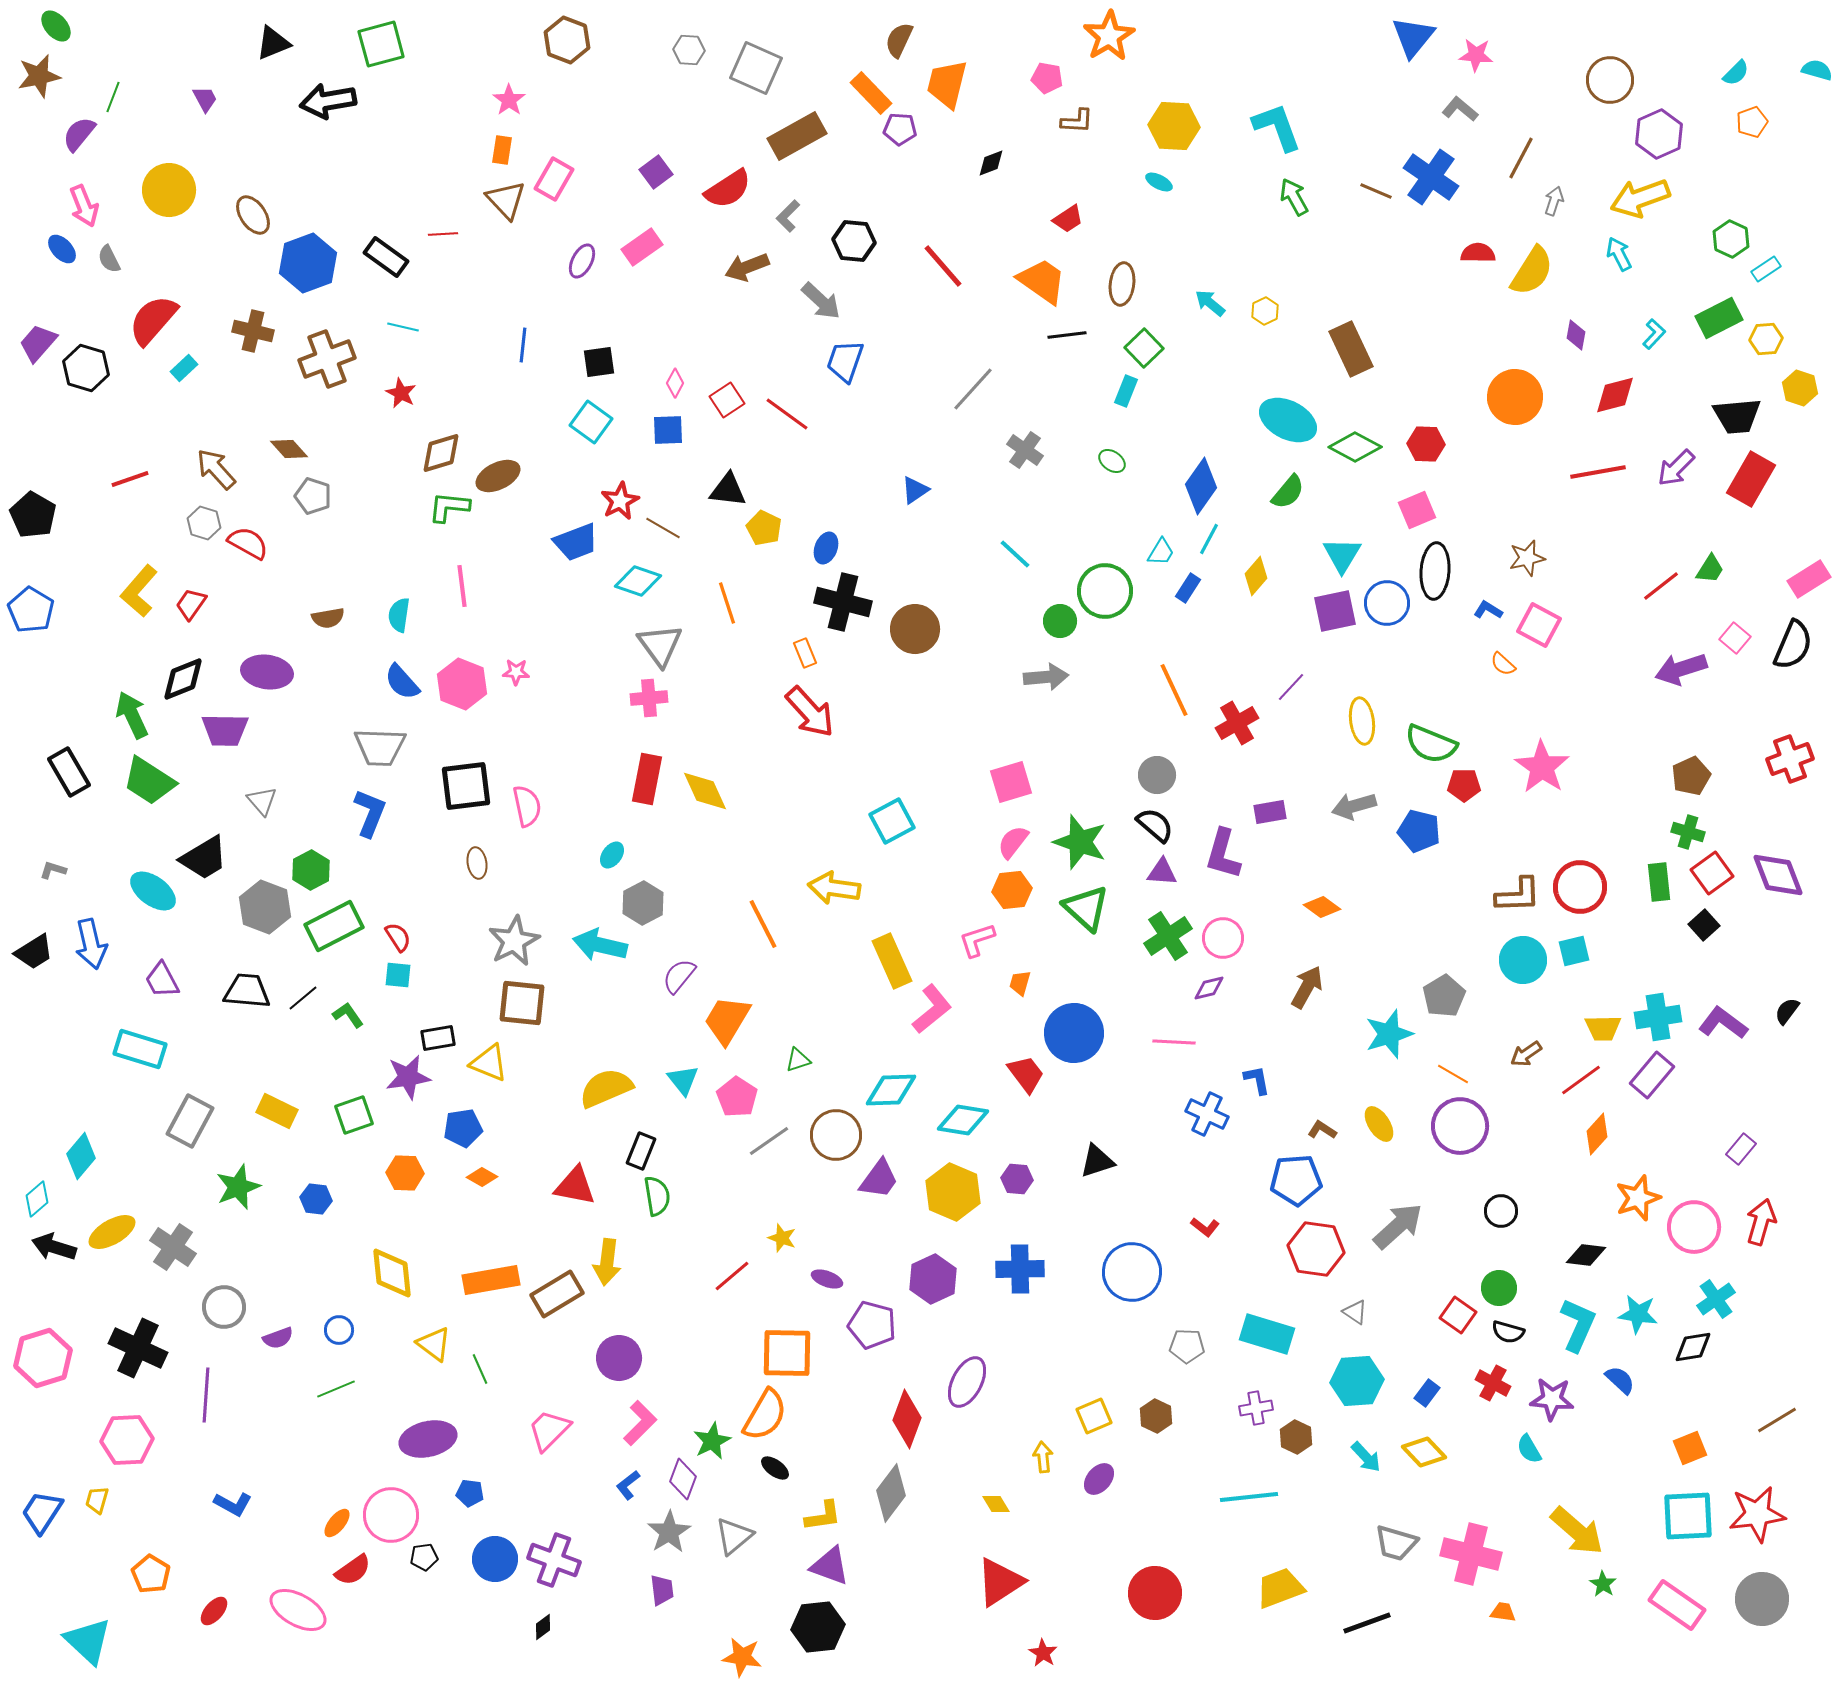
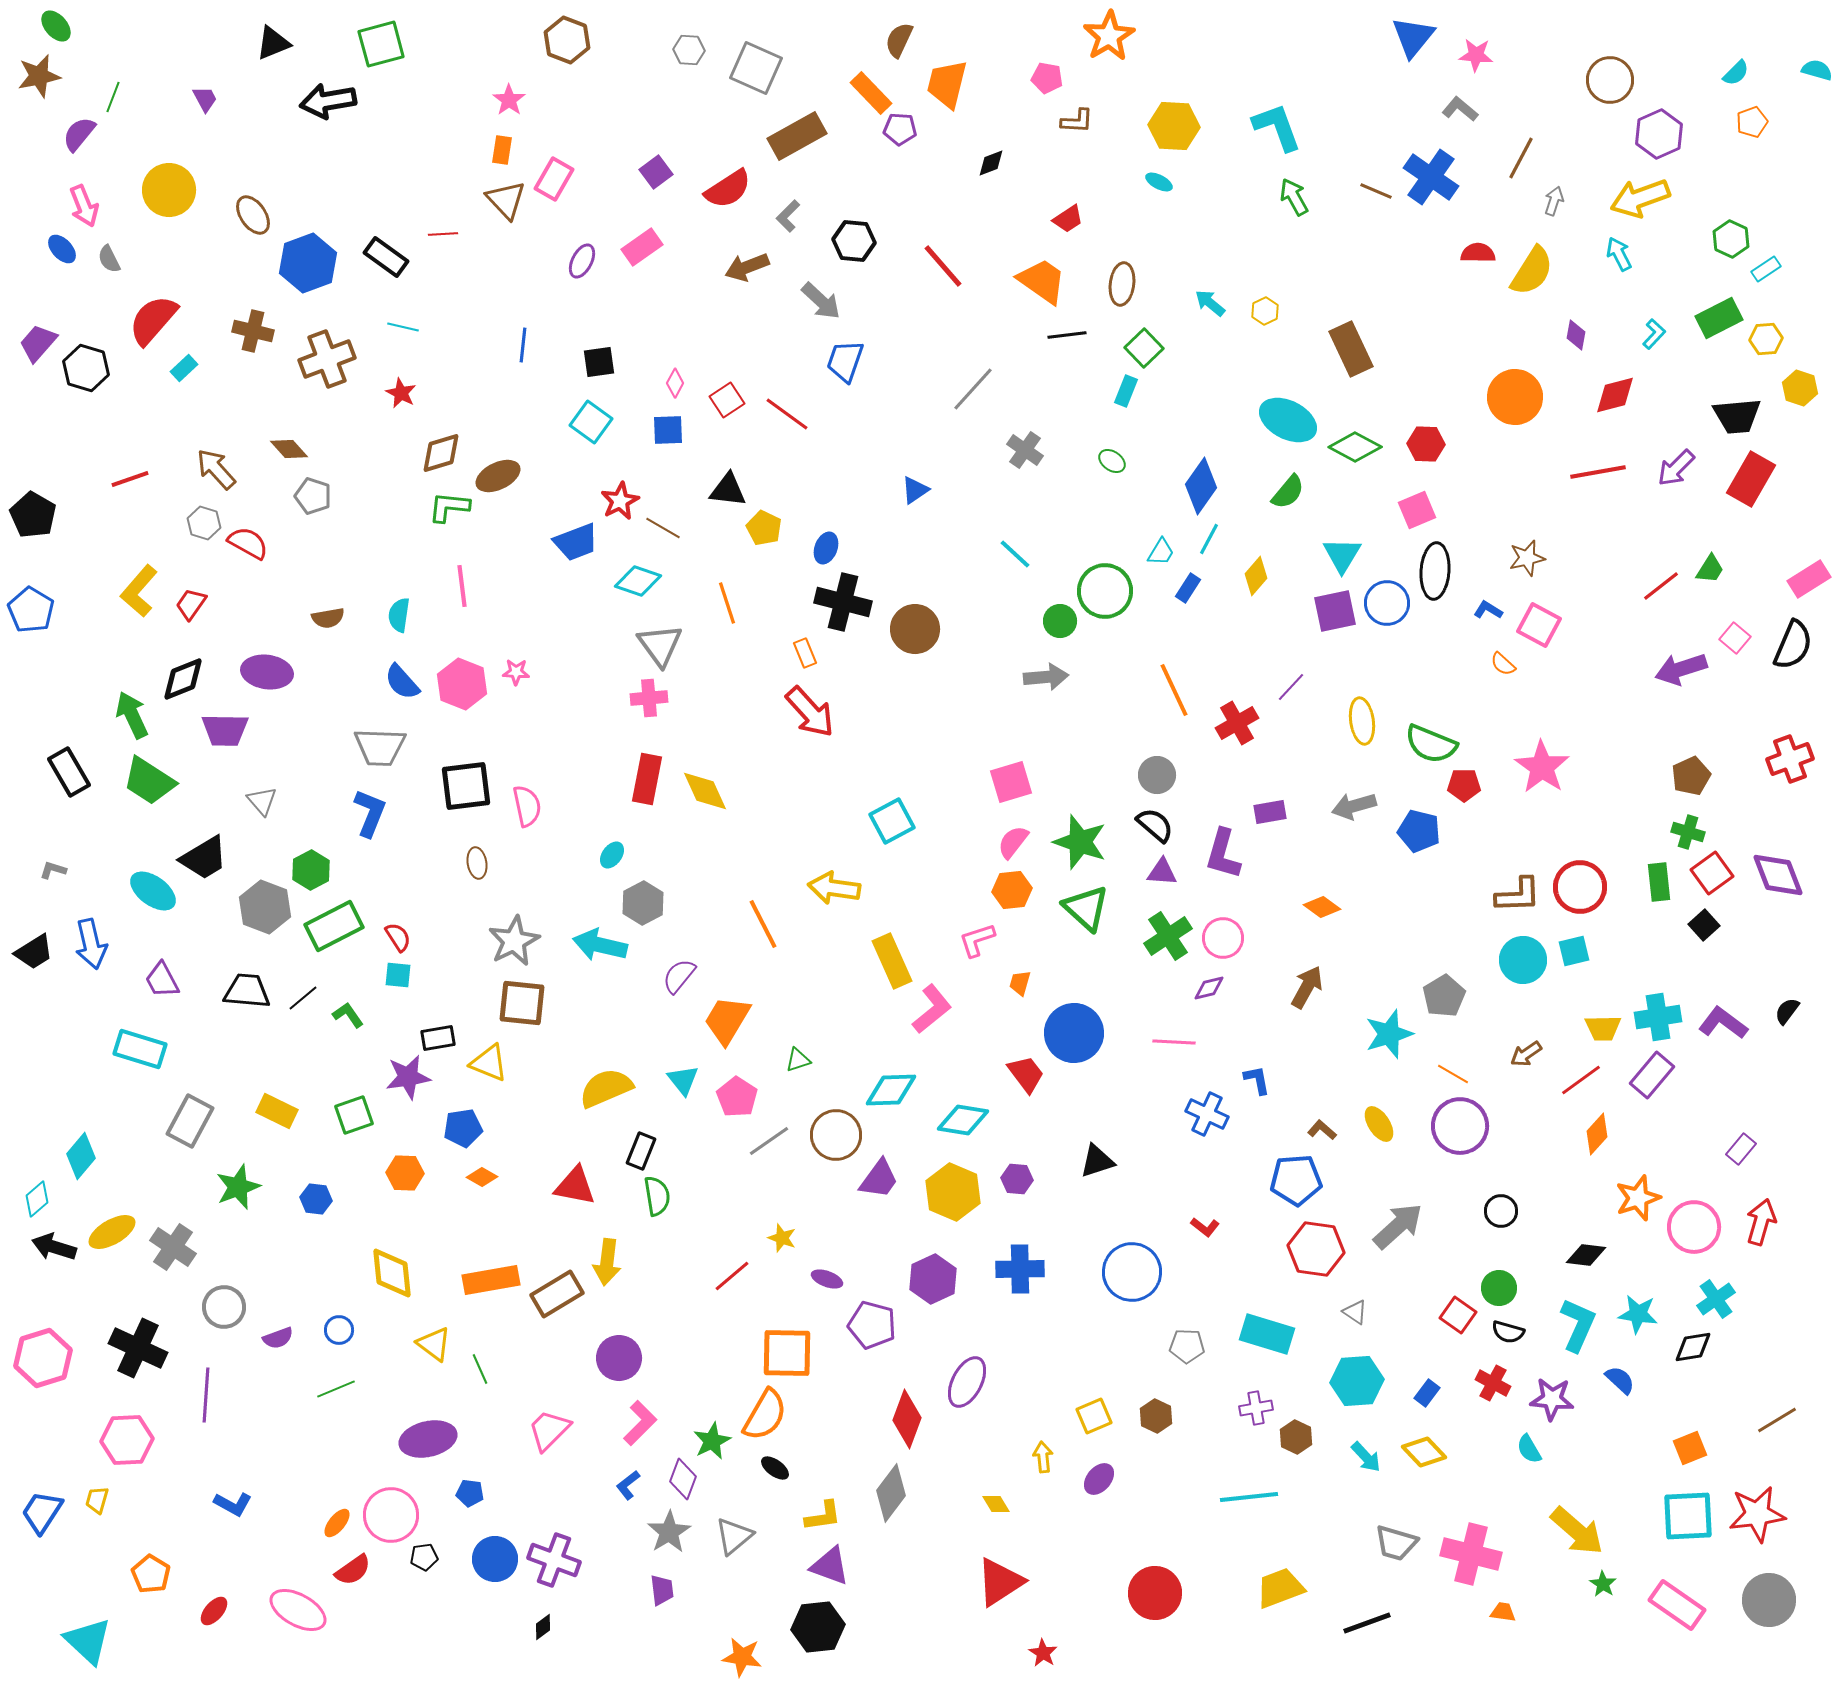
brown L-shape at (1322, 1130): rotated 8 degrees clockwise
gray circle at (1762, 1599): moved 7 px right, 1 px down
